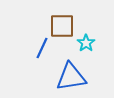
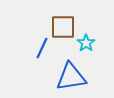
brown square: moved 1 px right, 1 px down
